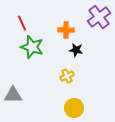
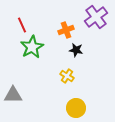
purple cross: moved 3 px left
red line: moved 2 px down
orange cross: rotated 21 degrees counterclockwise
green star: rotated 25 degrees clockwise
yellow cross: rotated 32 degrees counterclockwise
yellow circle: moved 2 px right
